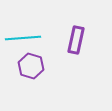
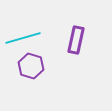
cyan line: rotated 12 degrees counterclockwise
